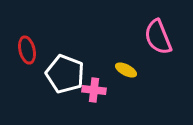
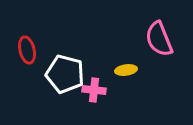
pink semicircle: moved 1 px right, 2 px down
yellow ellipse: rotated 35 degrees counterclockwise
white pentagon: rotated 6 degrees counterclockwise
